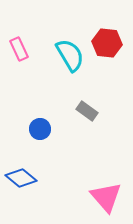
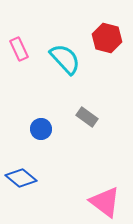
red hexagon: moved 5 px up; rotated 8 degrees clockwise
cyan semicircle: moved 5 px left, 4 px down; rotated 12 degrees counterclockwise
gray rectangle: moved 6 px down
blue circle: moved 1 px right
pink triangle: moved 1 px left, 5 px down; rotated 12 degrees counterclockwise
